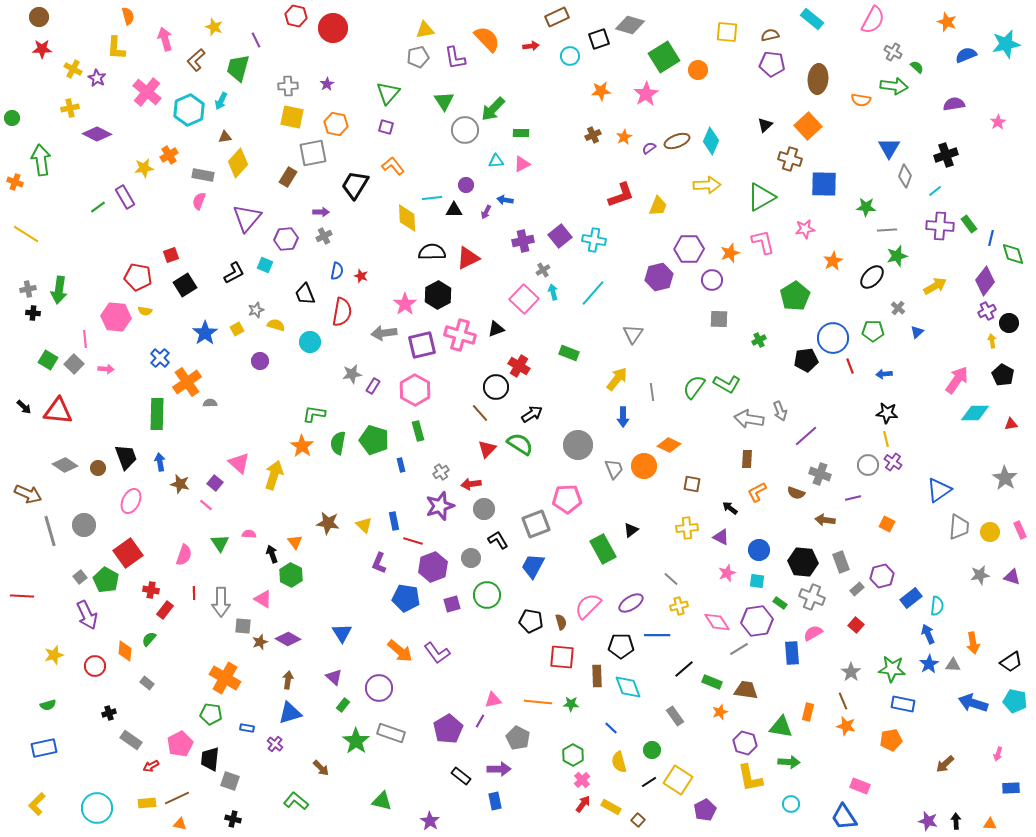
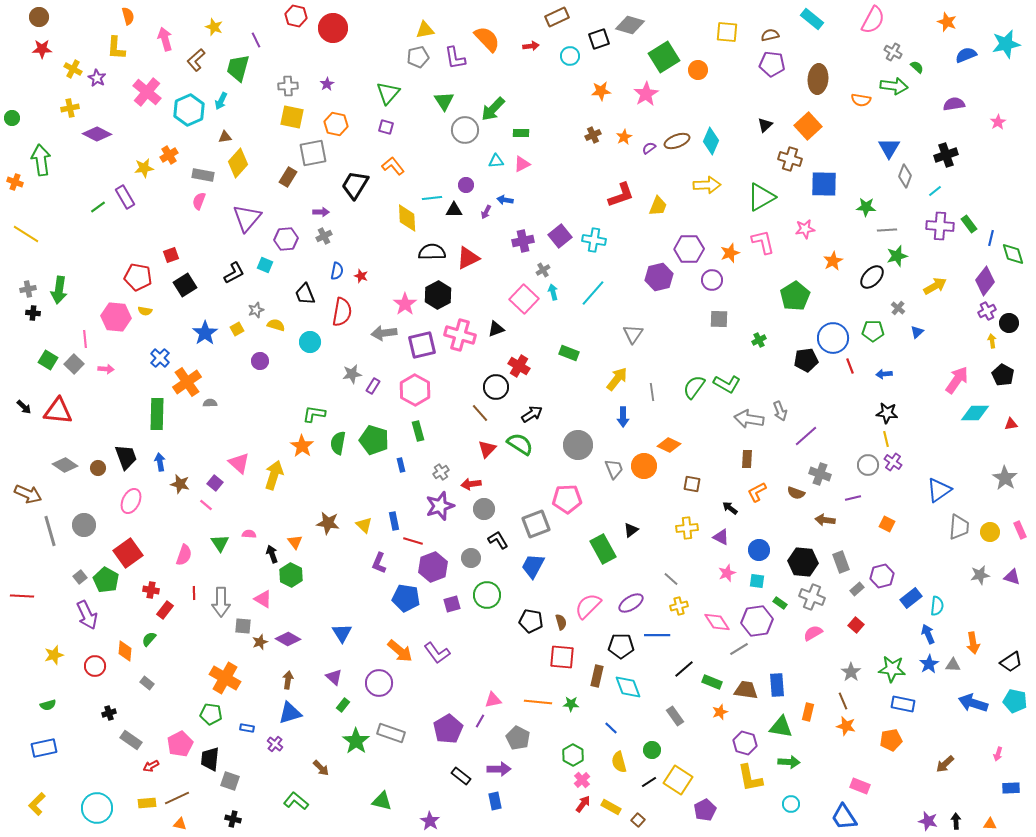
blue rectangle at (792, 653): moved 15 px left, 32 px down
brown rectangle at (597, 676): rotated 15 degrees clockwise
purple circle at (379, 688): moved 5 px up
